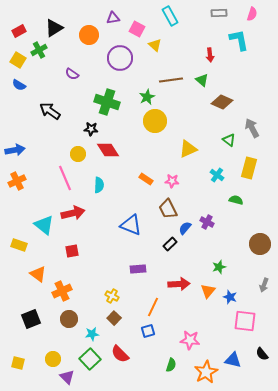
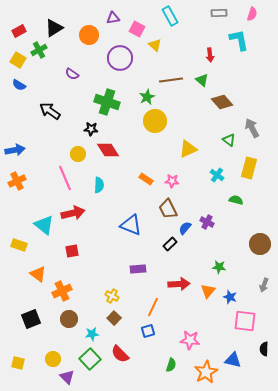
brown diamond at (222, 102): rotated 25 degrees clockwise
green star at (219, 267): rotated 24 degrees clockwise
black semicircle at (262, 354): moved 2 px right, 5 px up; rotated 40 degrees clockwise
